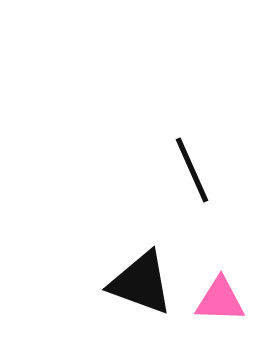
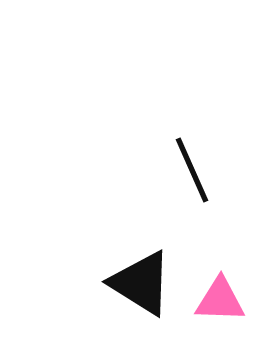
black triangle: rotated 12 degrees clockwise
